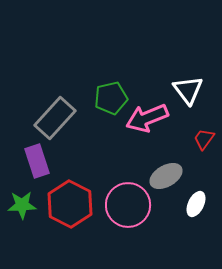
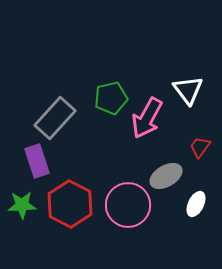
pink arrow: rotated 39 degrees counterclockwise
red trapezoid: moved 4 px left, 8 px down
